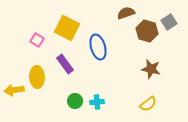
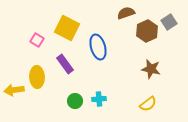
brown hexagon: rotated 20 degrees clockwise
cyan cross: moved 2 px right, 3 px up
